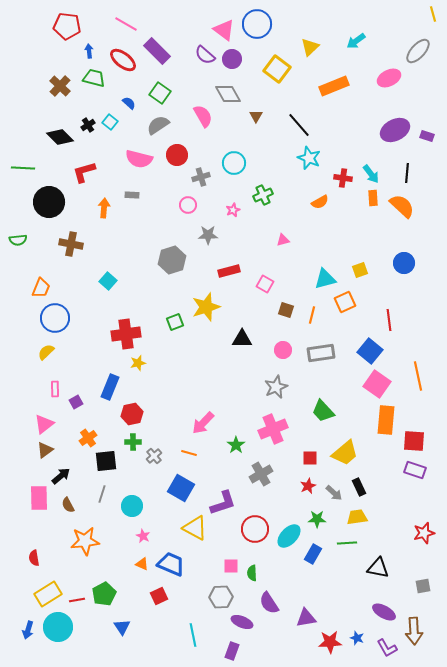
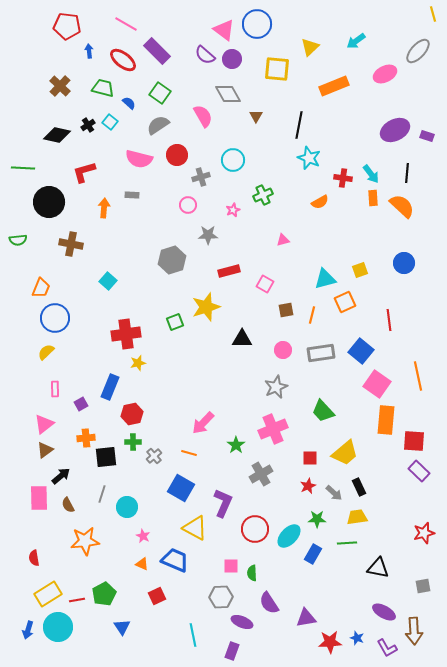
yellow square at (277, 69): rotated 32 degrees counterclockwise
green trapezoid at (94, 78): moved 9 px right, 10 px down
pink ellipse at (389, 78): moved 4 px left, 4 px up
black line at (299, 125): rotated 52 degrees clockwise
black diamond at (60, 137): moved 3 px left, 2 px up; rotated 32 degrees counterclockwise
cyan circle at (234, 163): moved 1 px left, 3 px up
brown square at (286, 310): rotated 28 degrees counterclockwise
blue square at (370, 351): moved 9 px left
purple square at (76, 402): moved 5 px right, 2 px down
orange cross at (88, 438): moved 2 px left; rotated 30 degrees clockwise
black square at (106, 461): moved 4 px up
purple rectangle at (415, 470): moved 4 px right, 1 px down; rotated 25 degrees clockwise
purple L-shape at (223, 503): rotated 48 degrees counterclockwise
cyan circle at (132, 506): moved 5 px left, 1 px down
blue trapezoid at (171, 564): moved 4 px right, 4 px up
red square at (159, 596): moved 2 px left
